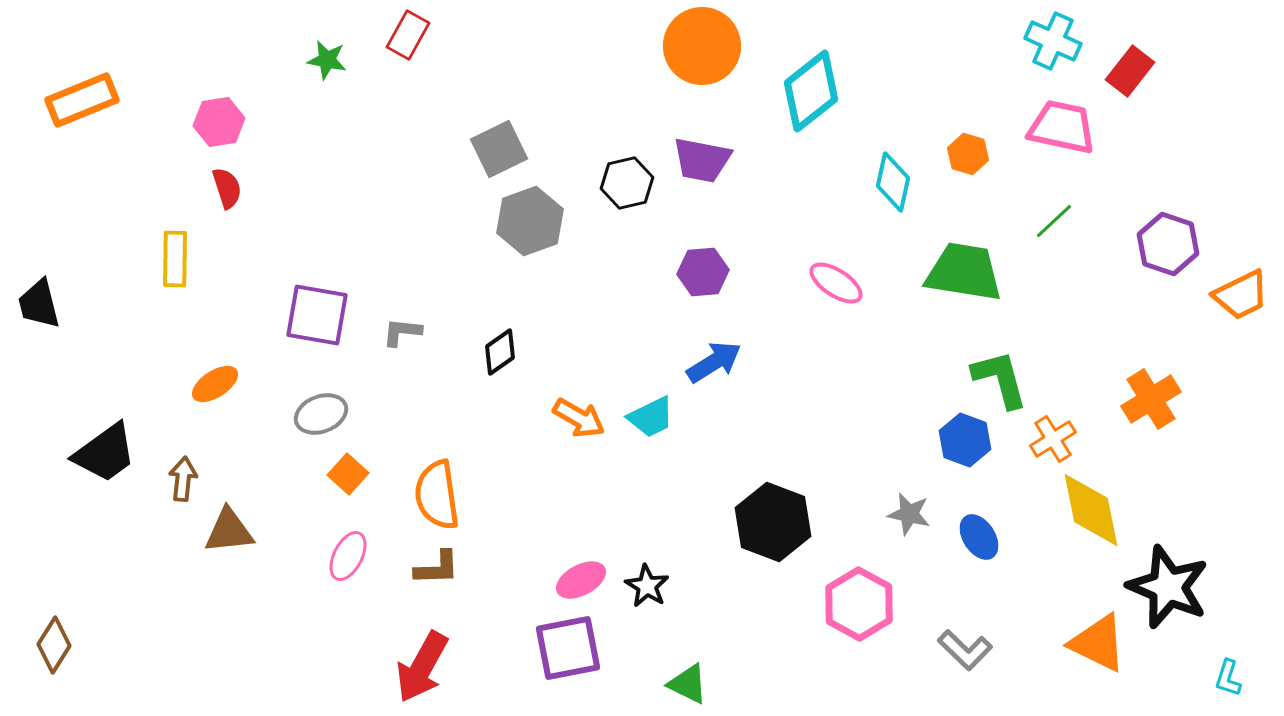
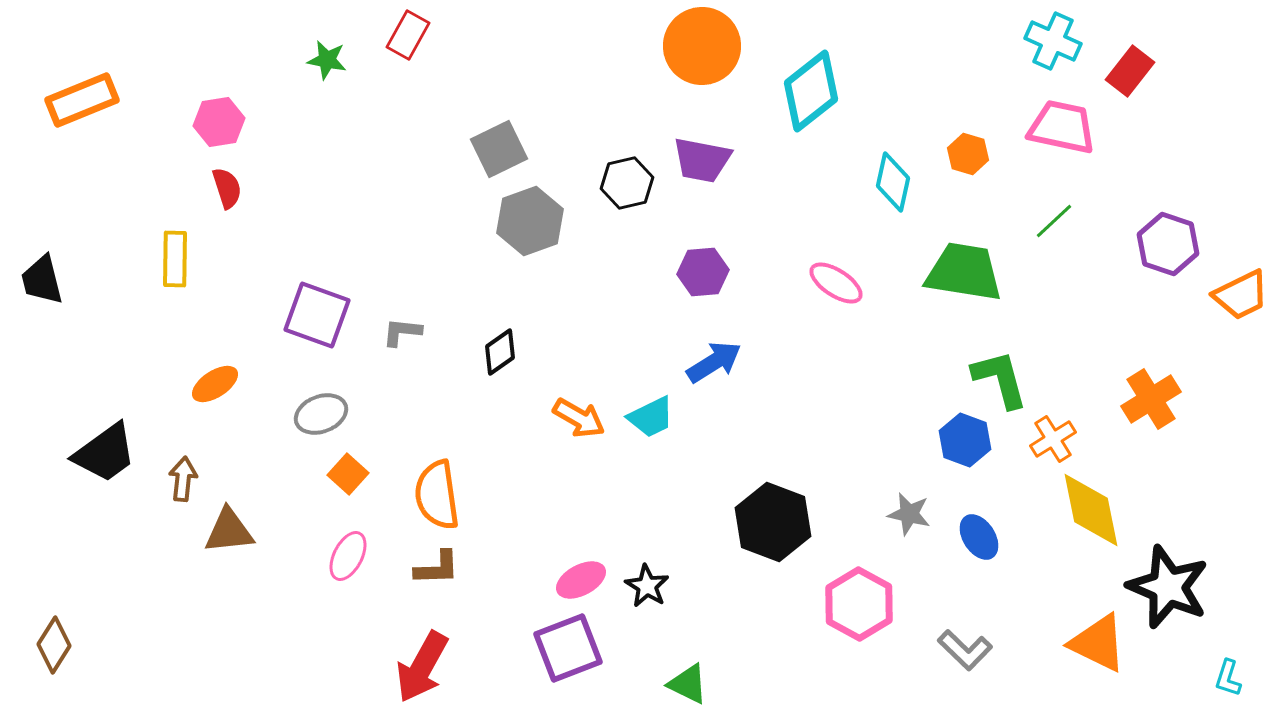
black trapezoid at (39, 304): moved 3 px right, 24 px up
purple square at (317, 315): rotated 10 degrees clockwise
purple square at (568, 648): rotated 10 degrees counterclockwise
